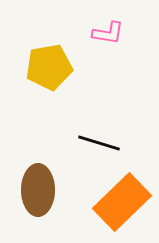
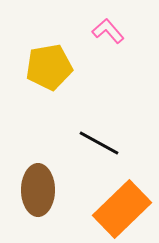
pink L-shape: moved 2 px up; rotated 140 degrees counterclockwise
black line: rotated 12 degrees clockwise
orange rectangle: moved 7 px down
